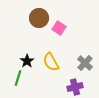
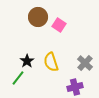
brown circle: moved 1 px left, 1 px up
pink square: moved 3 px up
yellow semicircle: rotated 12 degrees clockwise
green line: rotated 21 degrees clockwise
